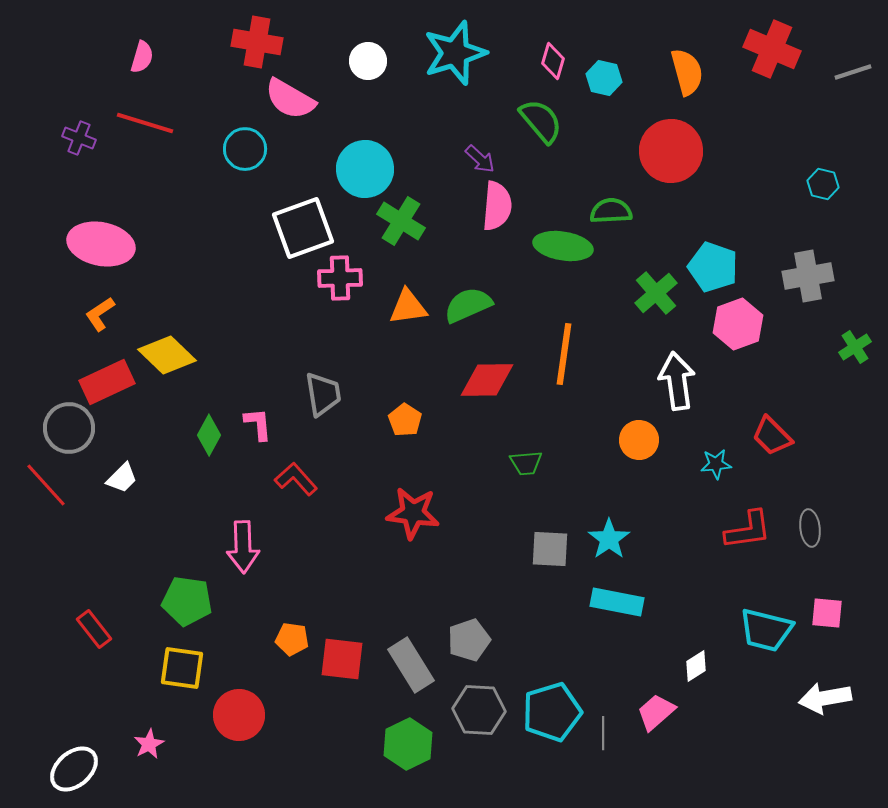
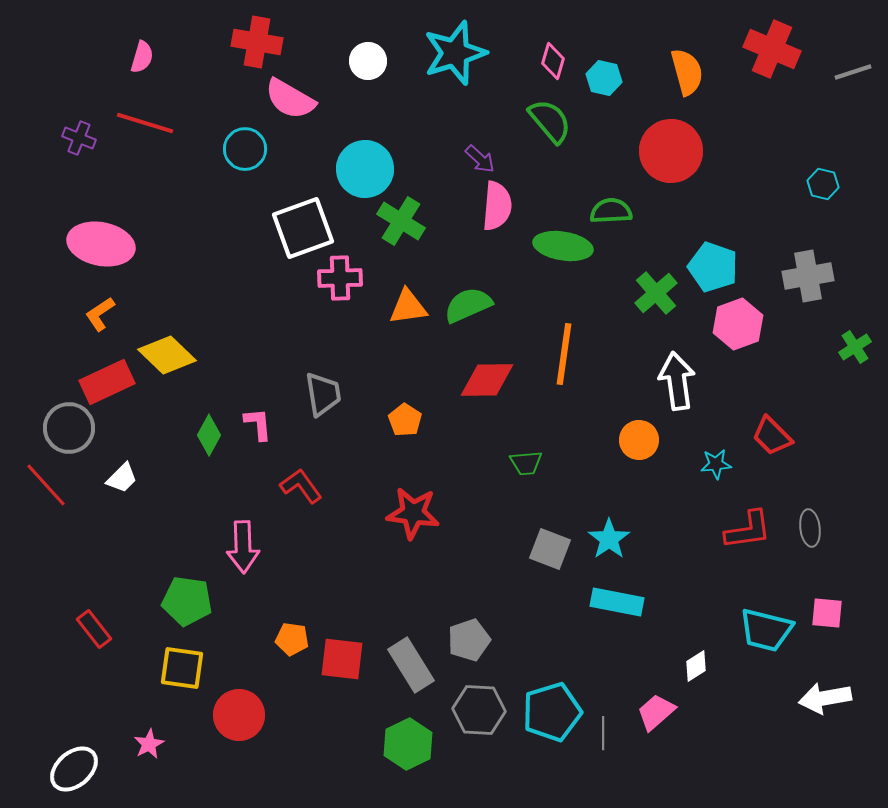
green semicircle at (541, 121): moved 9 px right
red L-shape at (296, 479): moved 5 px right, 7 px down; rotated 6 degrees clockwise
gray square at (550, 549): rotated 18 degrees clockwise
